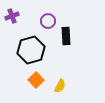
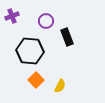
purple circle: moved 2 px left
black rectangle: moved 1 px right, 1 px down; rotated 18 degrees counterclockwise
black hexagon: moved 1 px left, 1 px down; rotated 20 degrees clockwise
